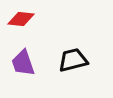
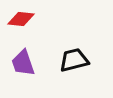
black trapezoid: moved 1 px right
